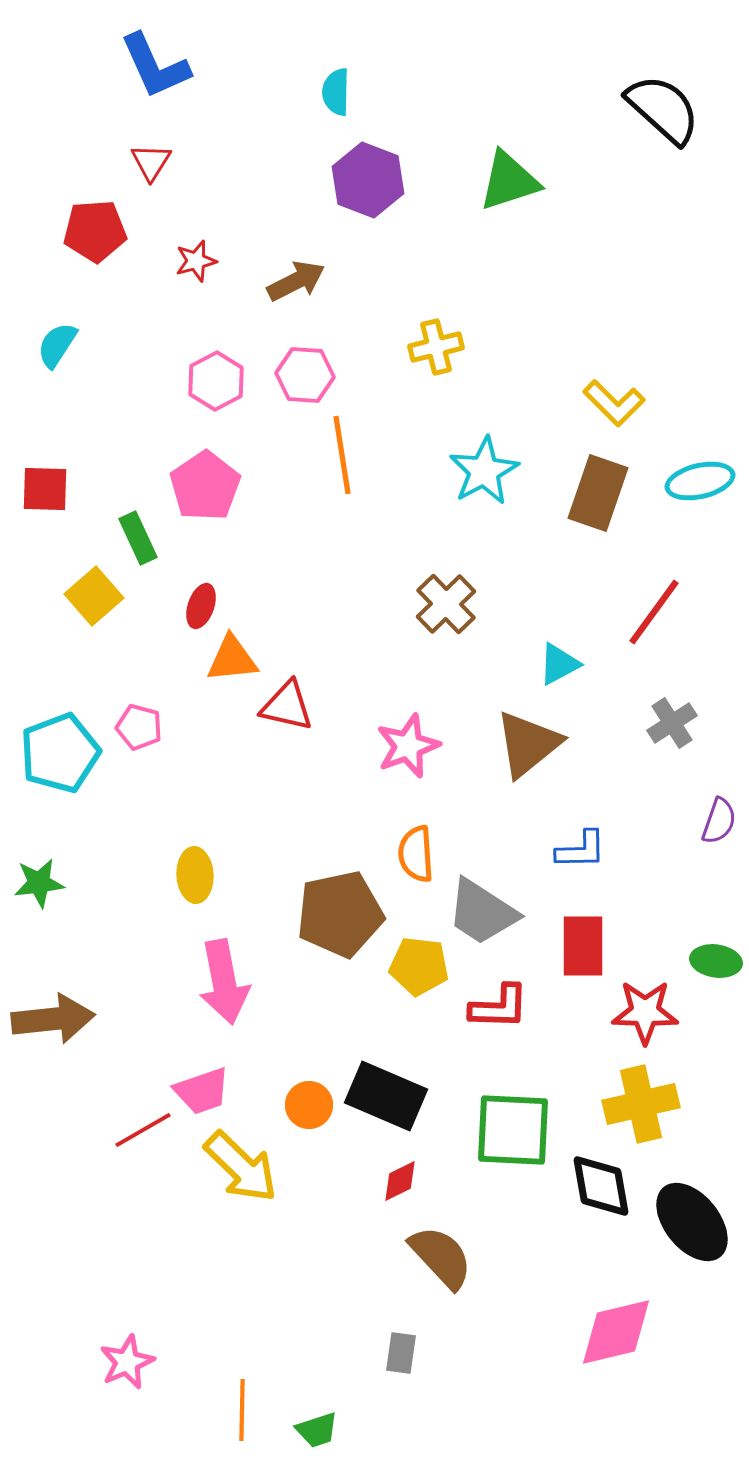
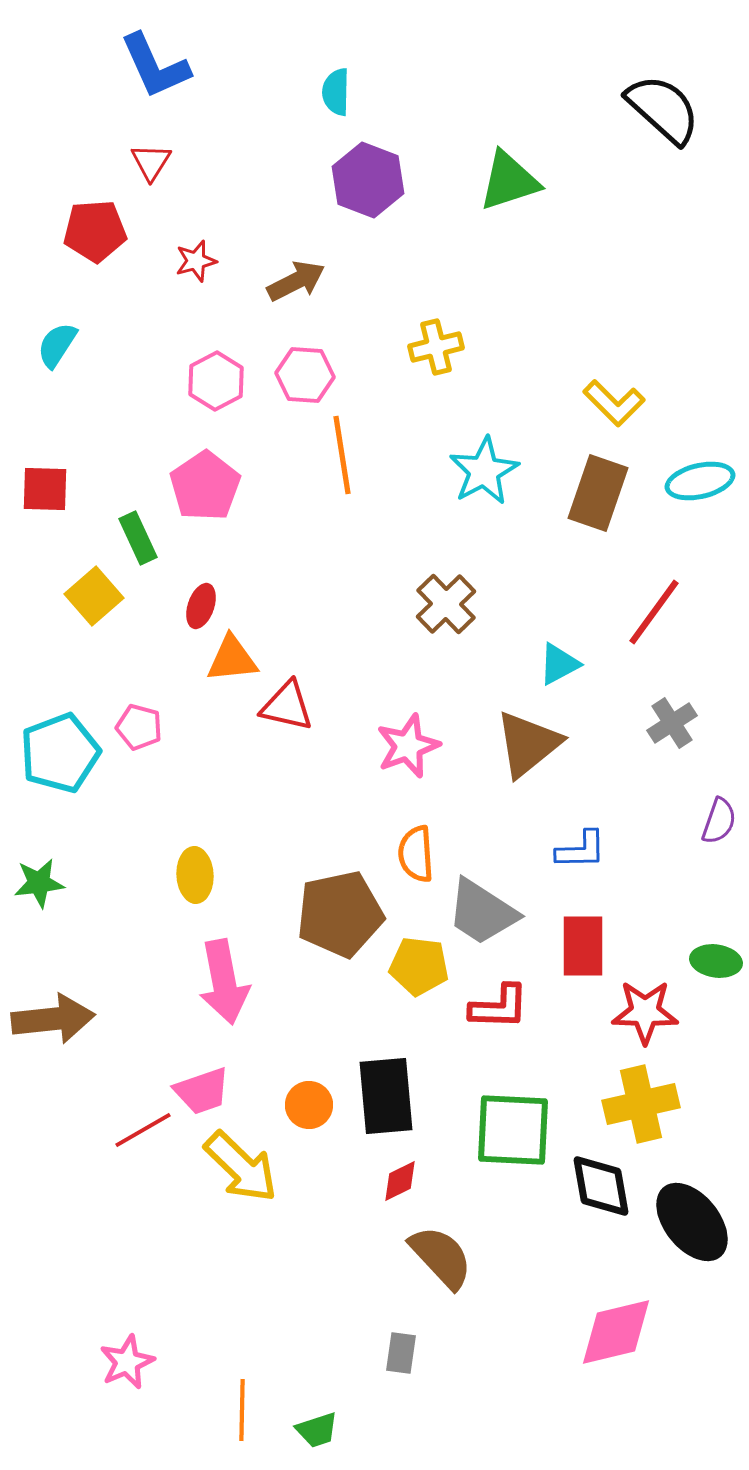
black rectangle at (386, 1096): rotated 62 degrees clockwise
